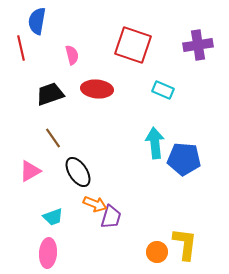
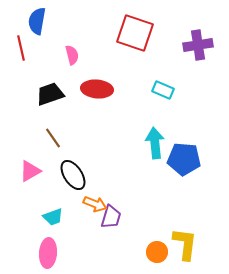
red square: moved 2 px right, 12 px up
black ellipse: moved 5 px left, 3 px down
